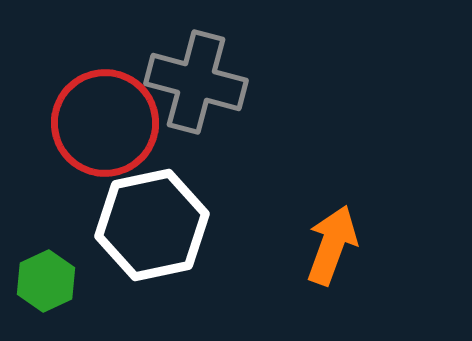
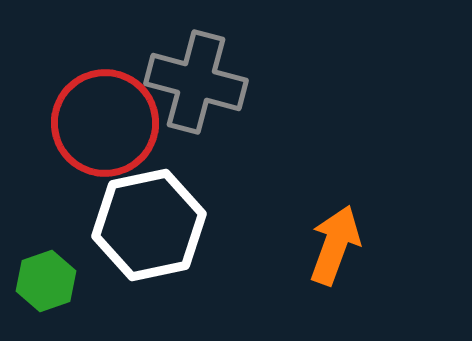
white hexagon: moved 3 px left
orange arrow: moved 3 px right
green hexagon: rotated 6 degrees clockwise
